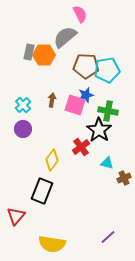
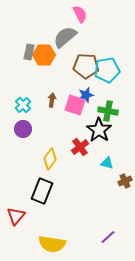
red cross: moved 1 px left
yellow diamond: moved 2 px left, 1 px up
brown cross: moved 1 px right, 3 px down
